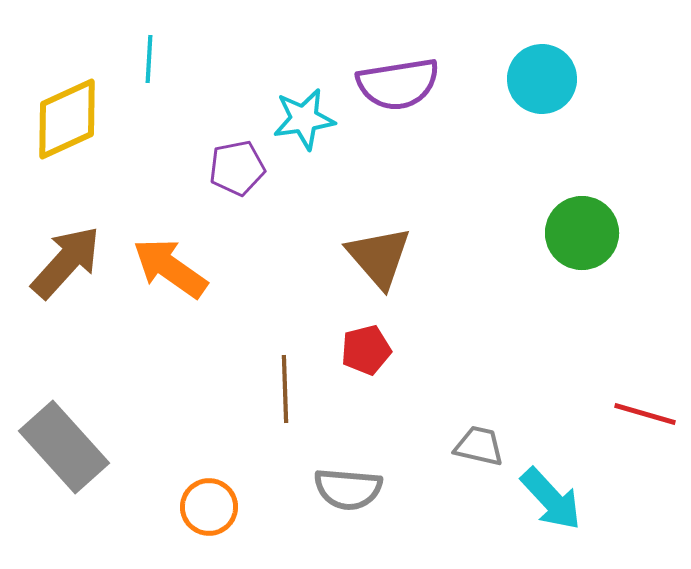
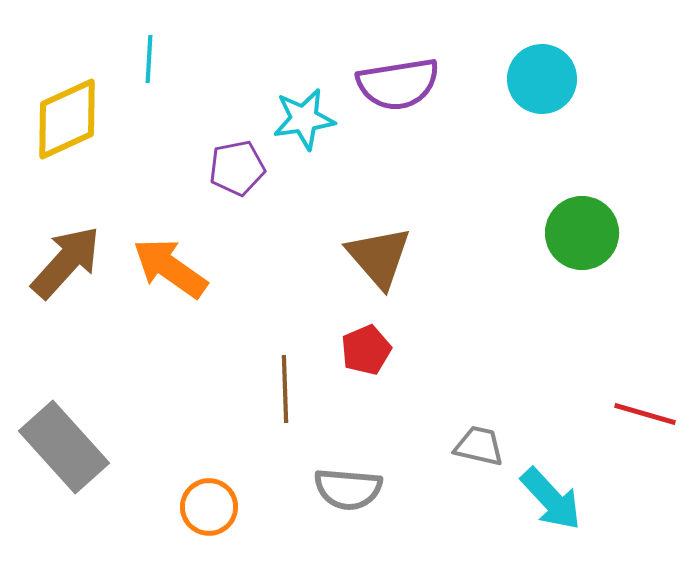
red pentagon: rotated 9 degrees counterclockwise
